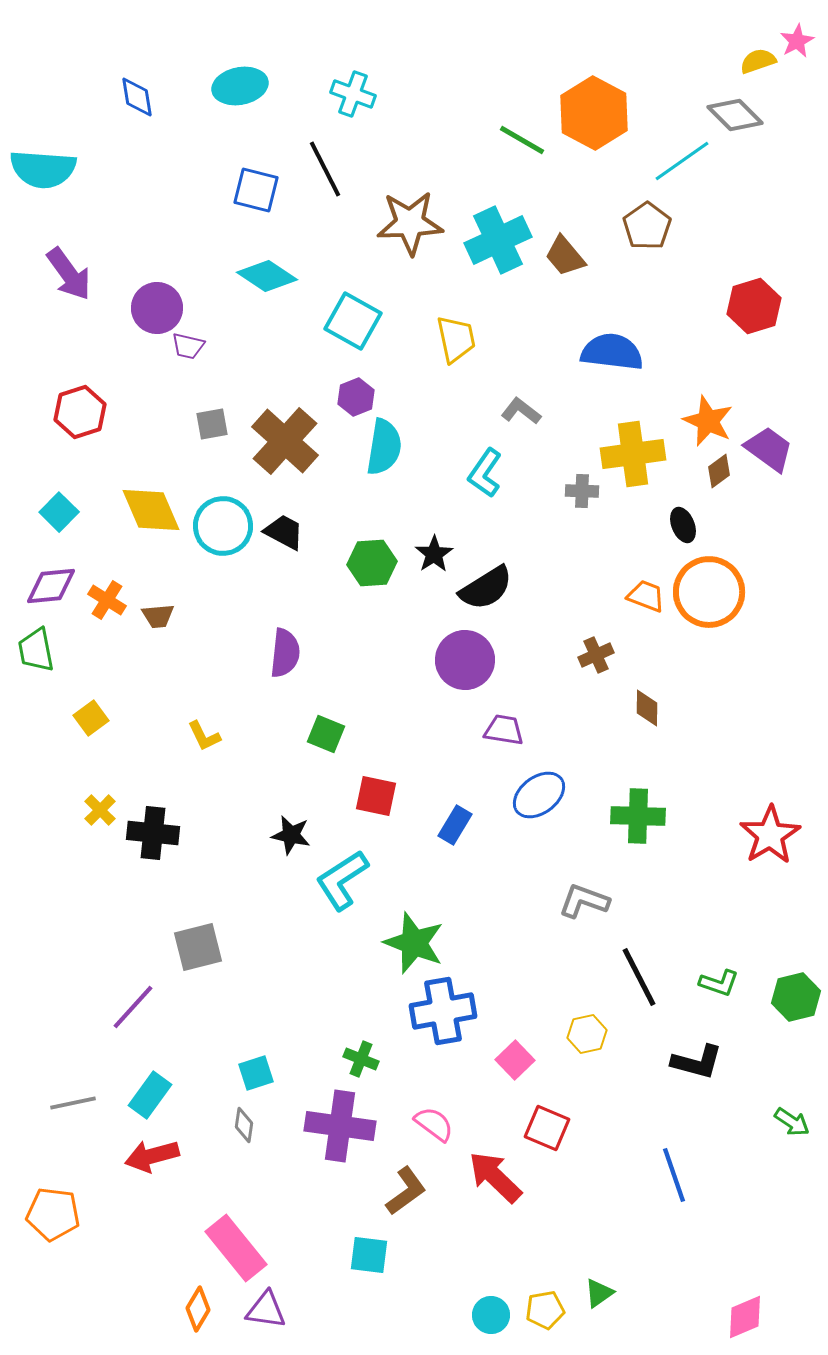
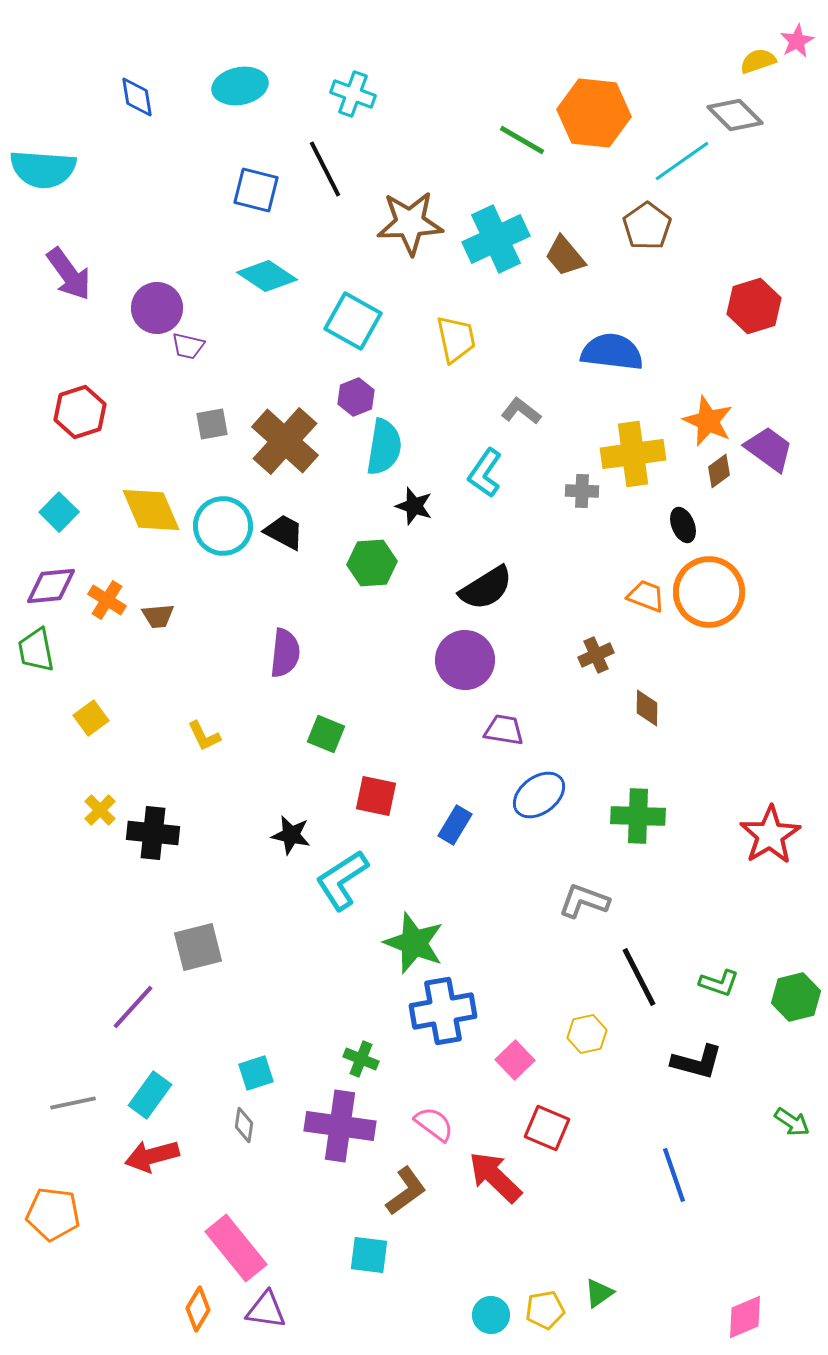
orange hexagon at (594, 113): rotated 22 degrees counterclockwise
cyan cross at (498, 240): moved 2 px left, 1 px up
black star at (434, 554): moved 20 px left, 48 px up; rotated 21 degrees counterclockwise
